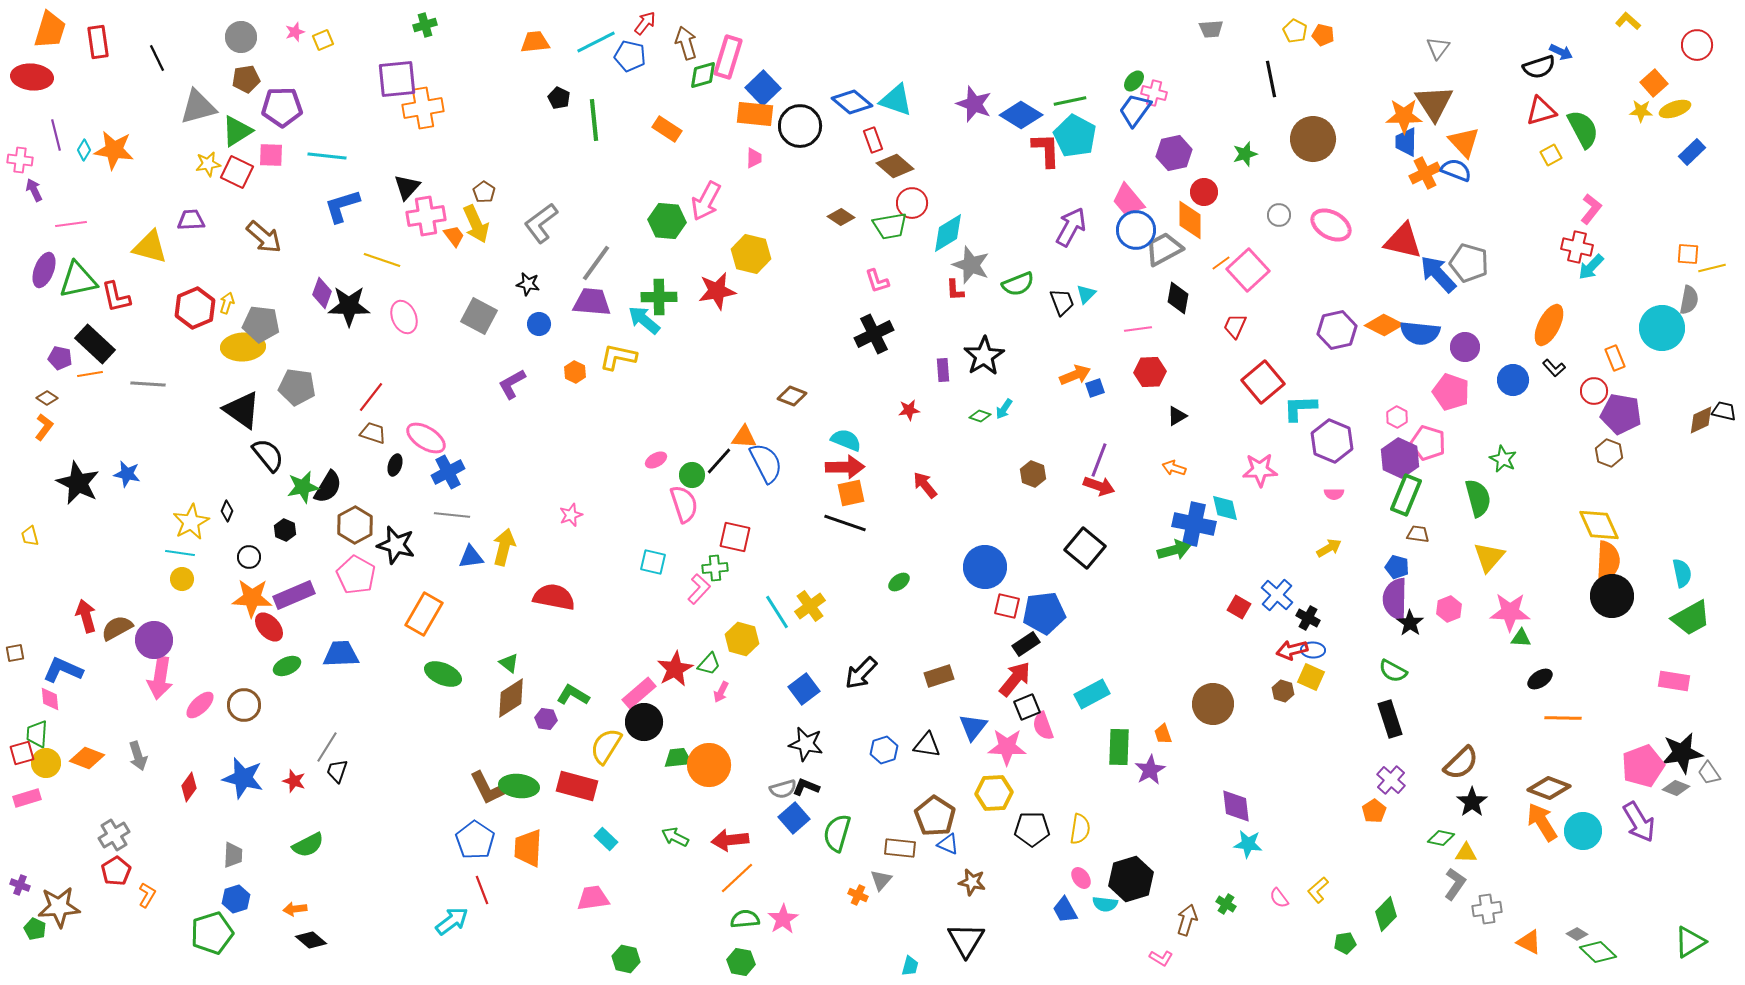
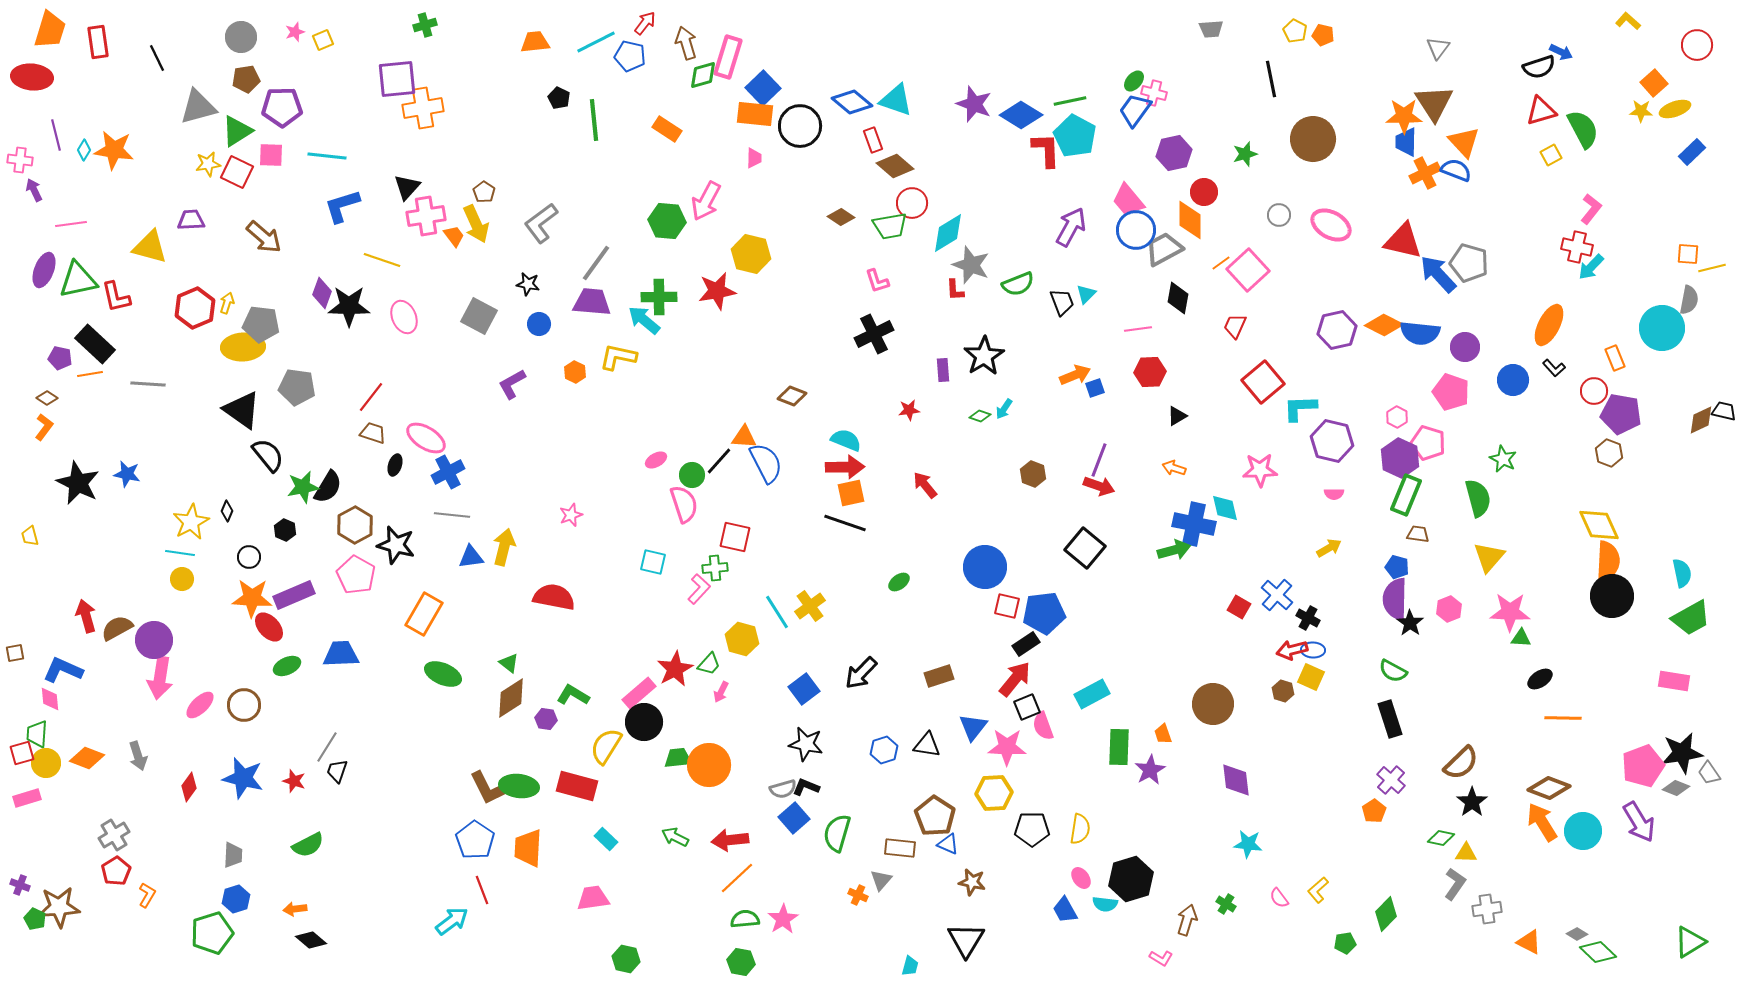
purple hexagon at (1332, 441): rotated 9 degrees counterclockwise
purple diamond at (1236, 806): moved 26 px up
green pentagon at (35, 929): moved 10 px up
